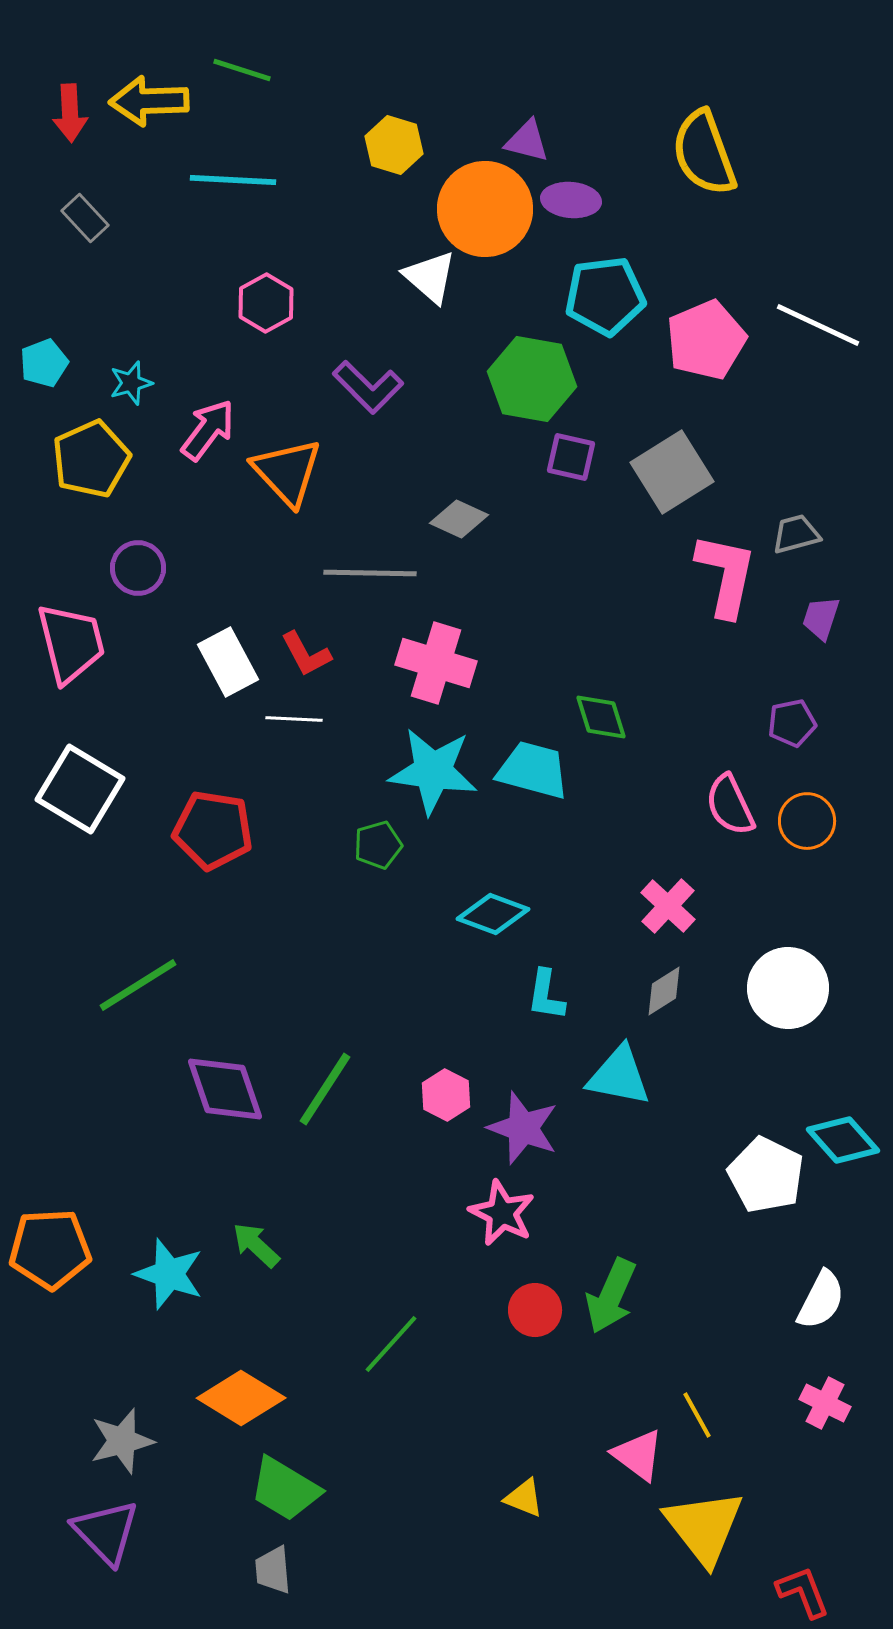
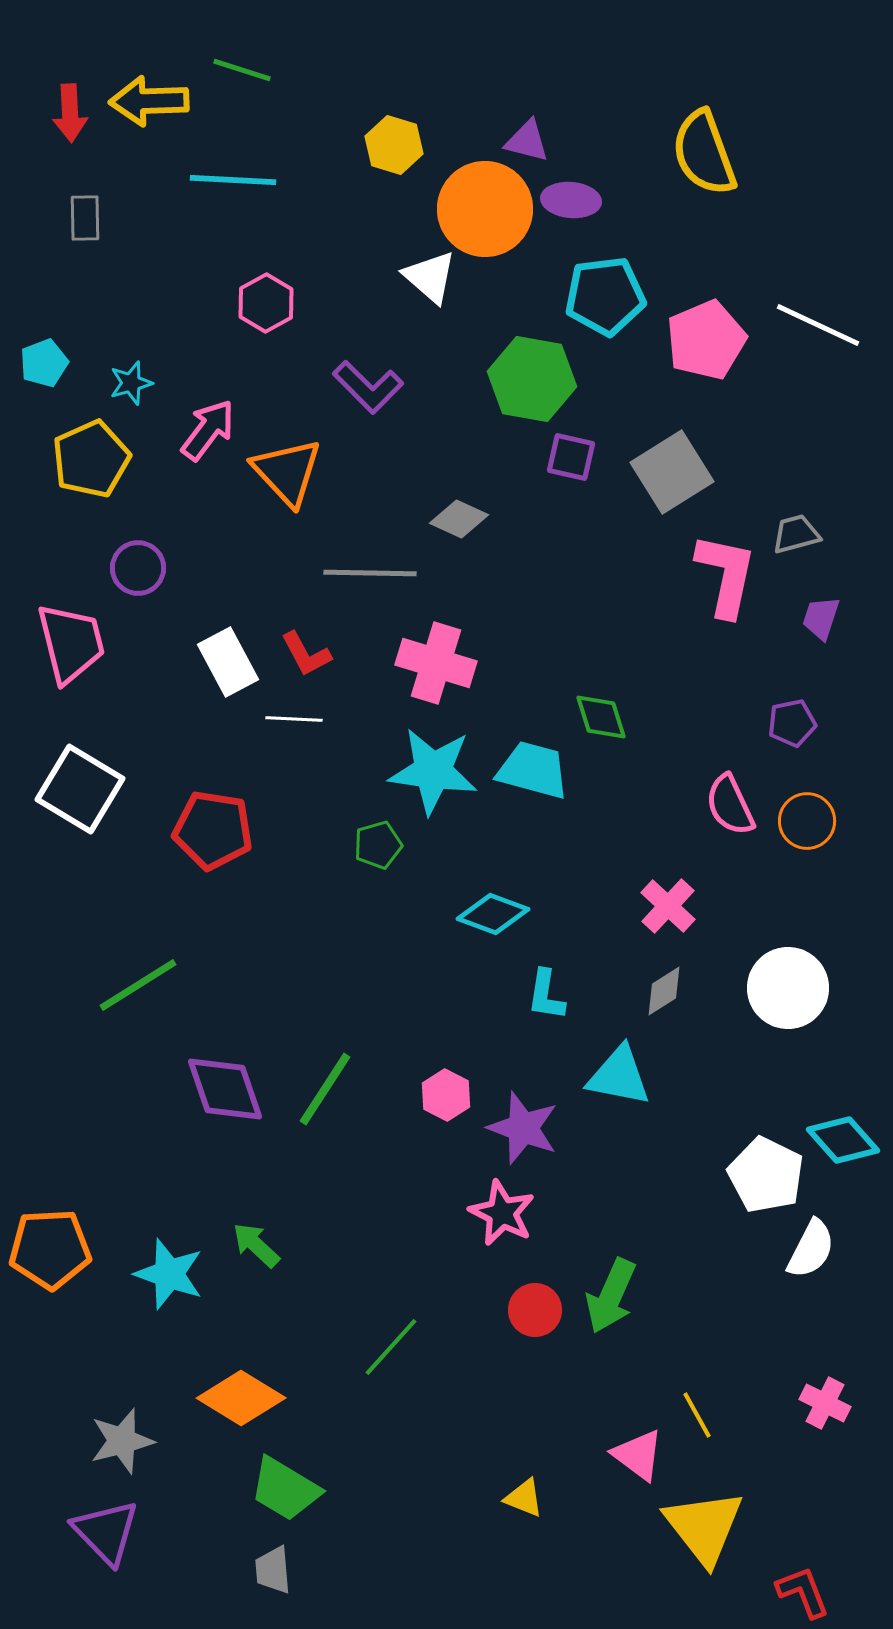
gray rectangle at (85, 218): rotated 42 degrees clockwise
white semicircle at (821, 1300): moved 10 px left, 51 px up
green line at (391, 1344): moved 3 px down
